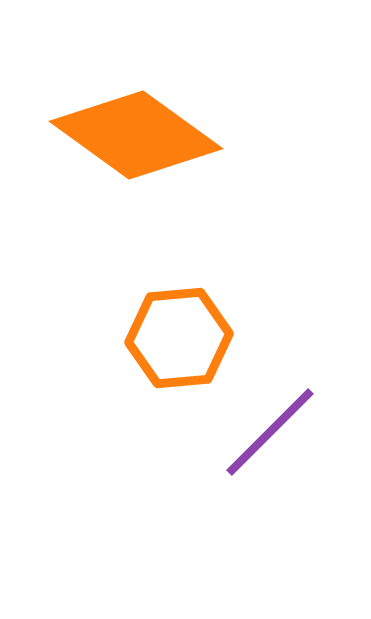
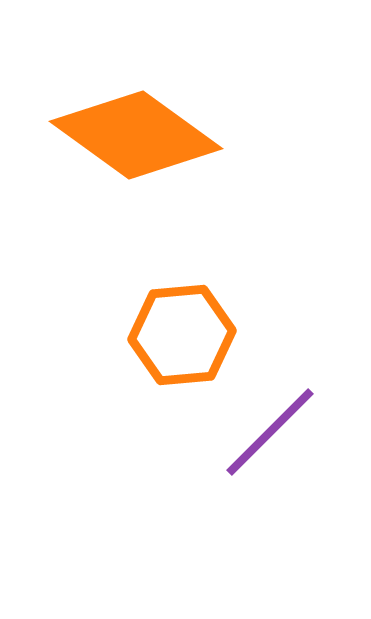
orange hexagon: moved 3 px right, 3 px up
